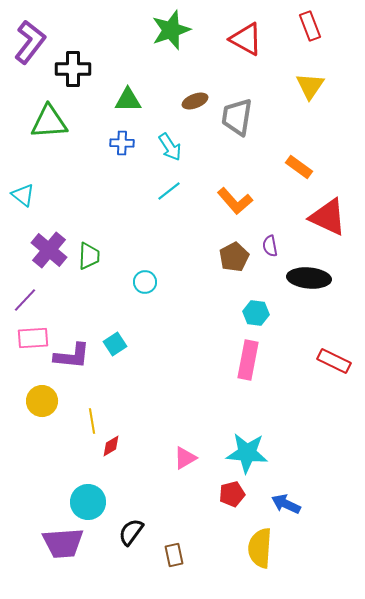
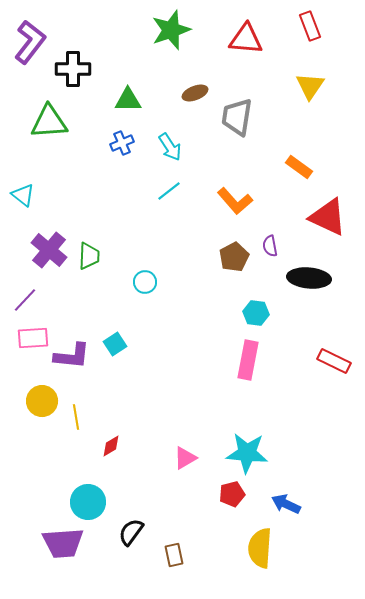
red triangle at (246, 39): rotated 24 degrees counterclockwise
brown ellipse at (195, 101): moved 8 px up
blue cross at (122, 143): rotated 25 degrees counterclockwise
yellow line at (92, 421): moved 16 px left, 4 px up
